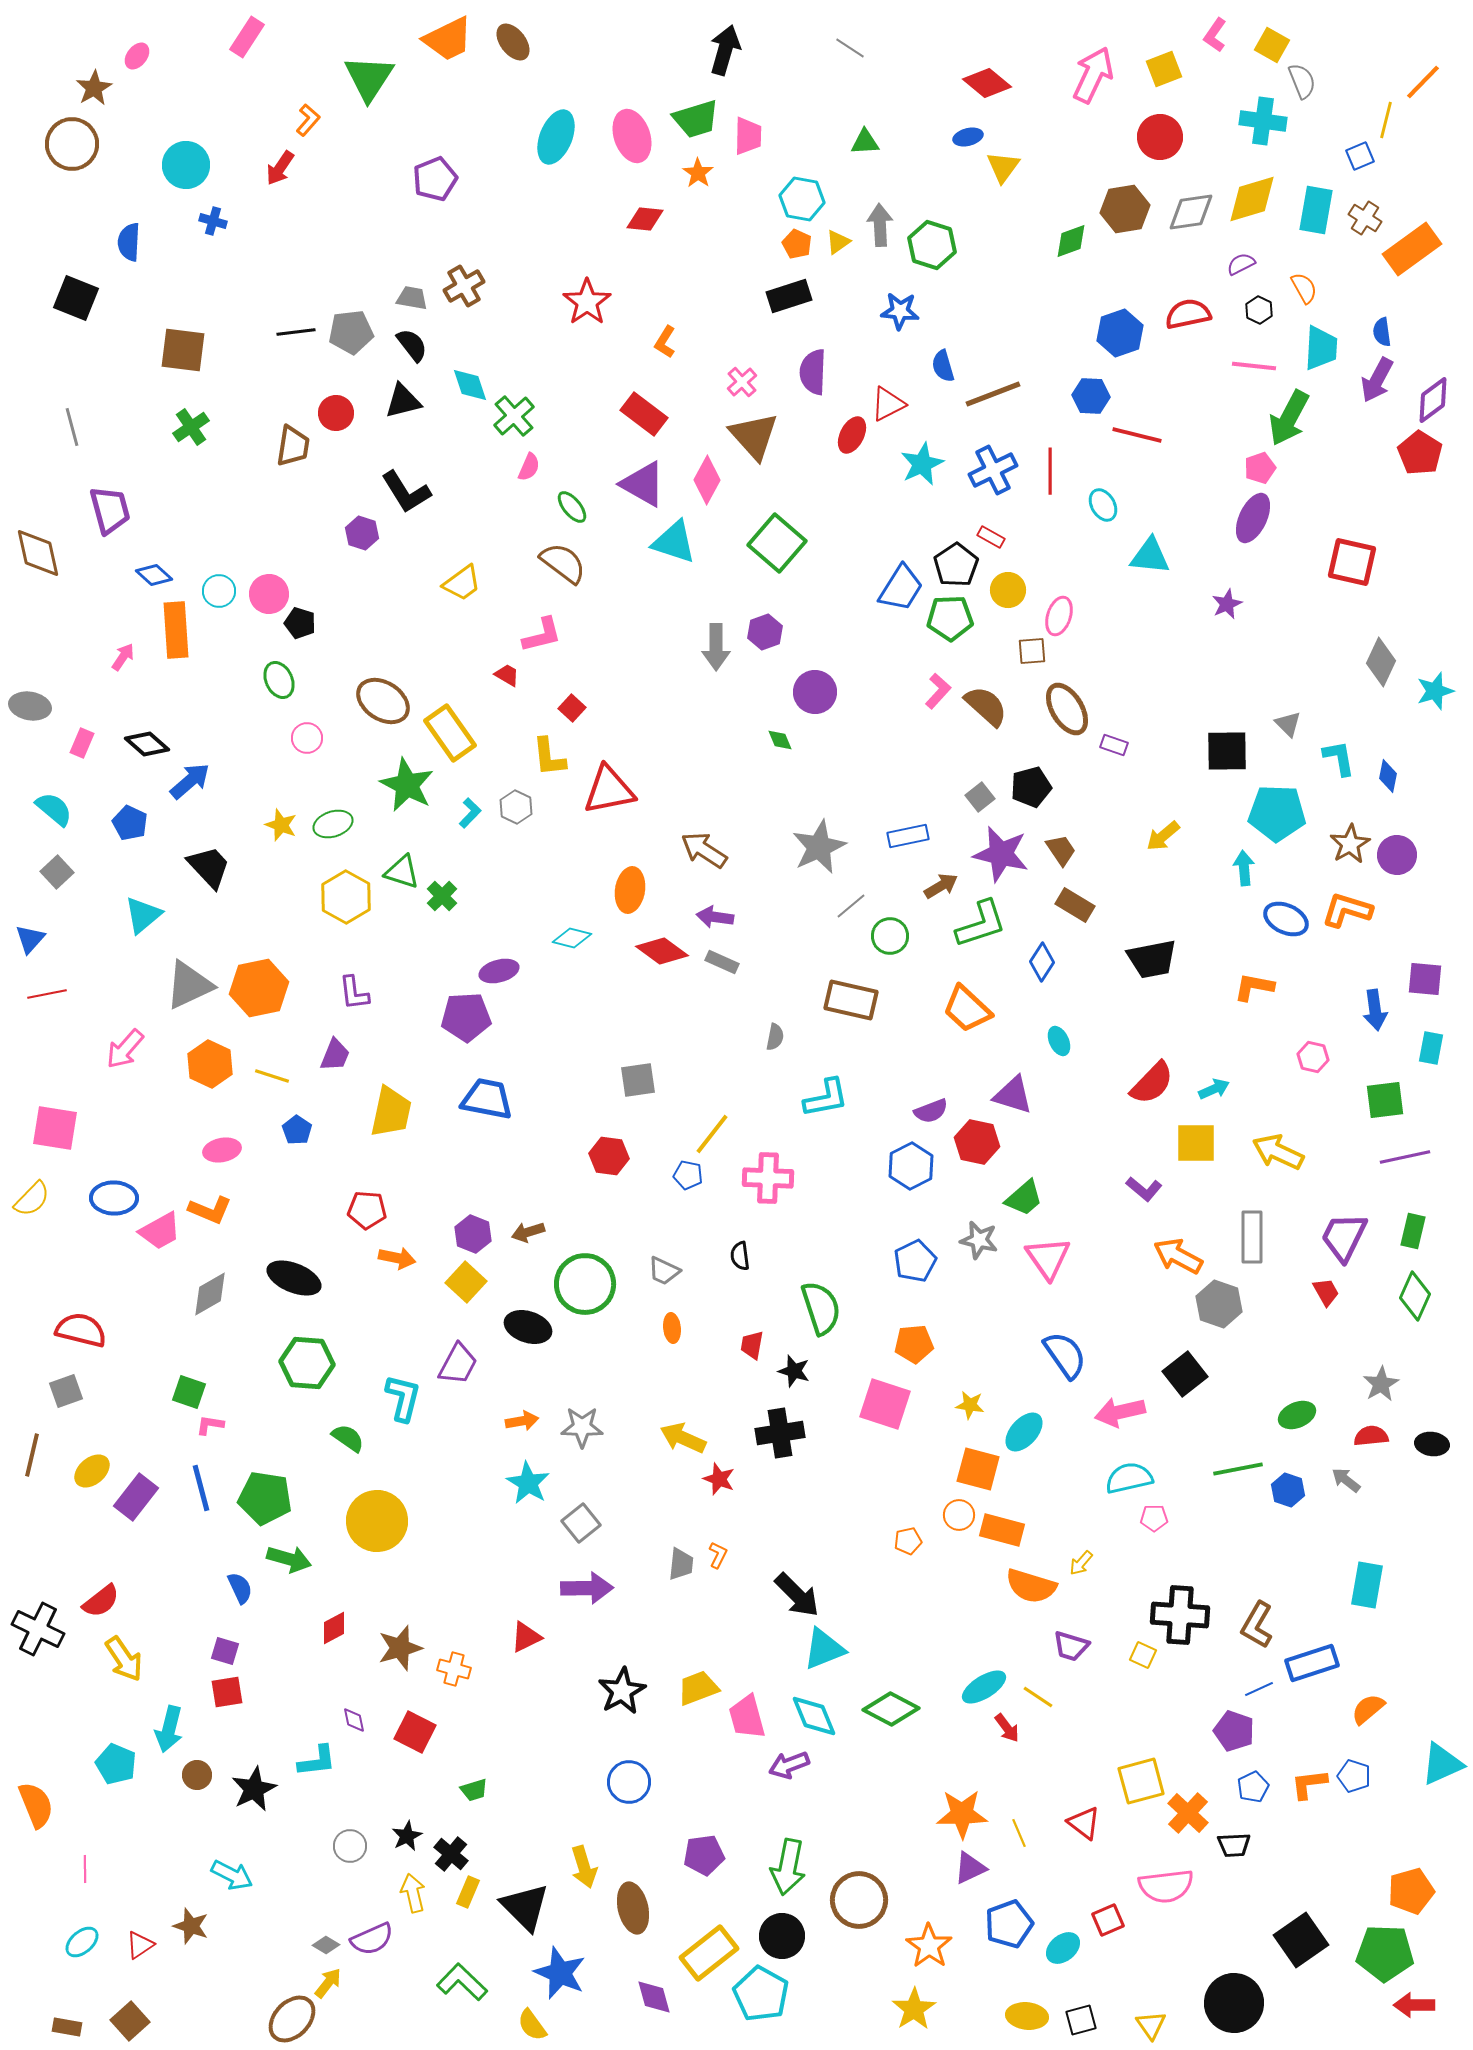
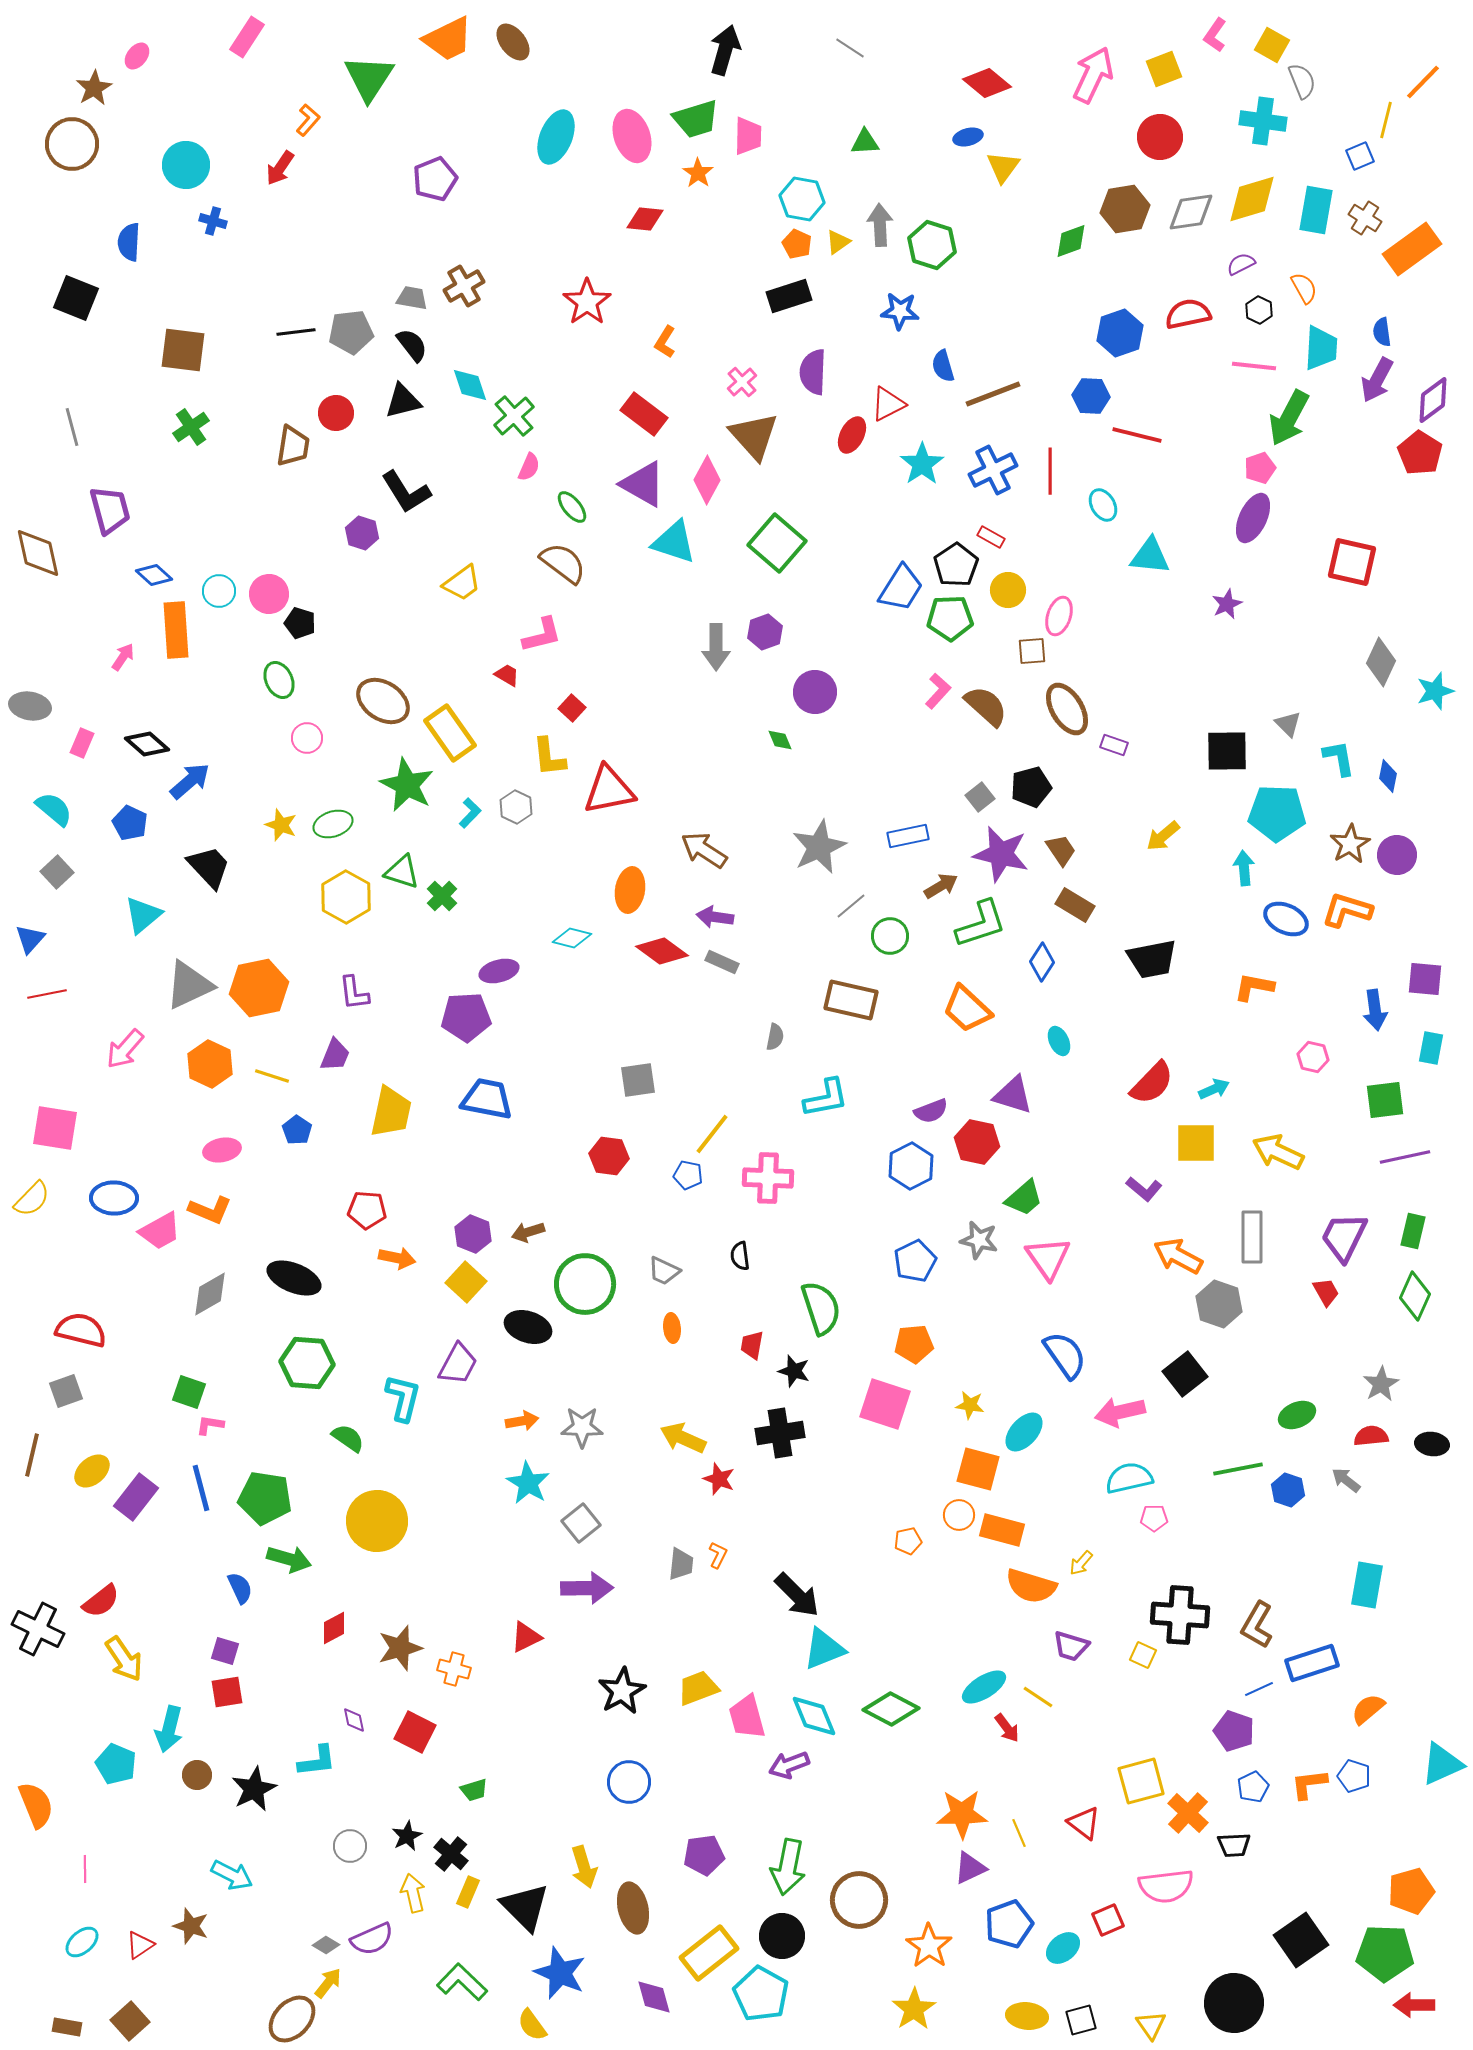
cyan star at (922, 464): rotated 9 degrees counterclockwise
